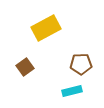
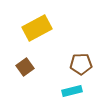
yellow rectangle: moved 9 px left
